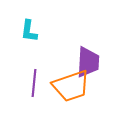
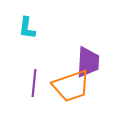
cyan L-shape: moved 2 px left, 3 px up
